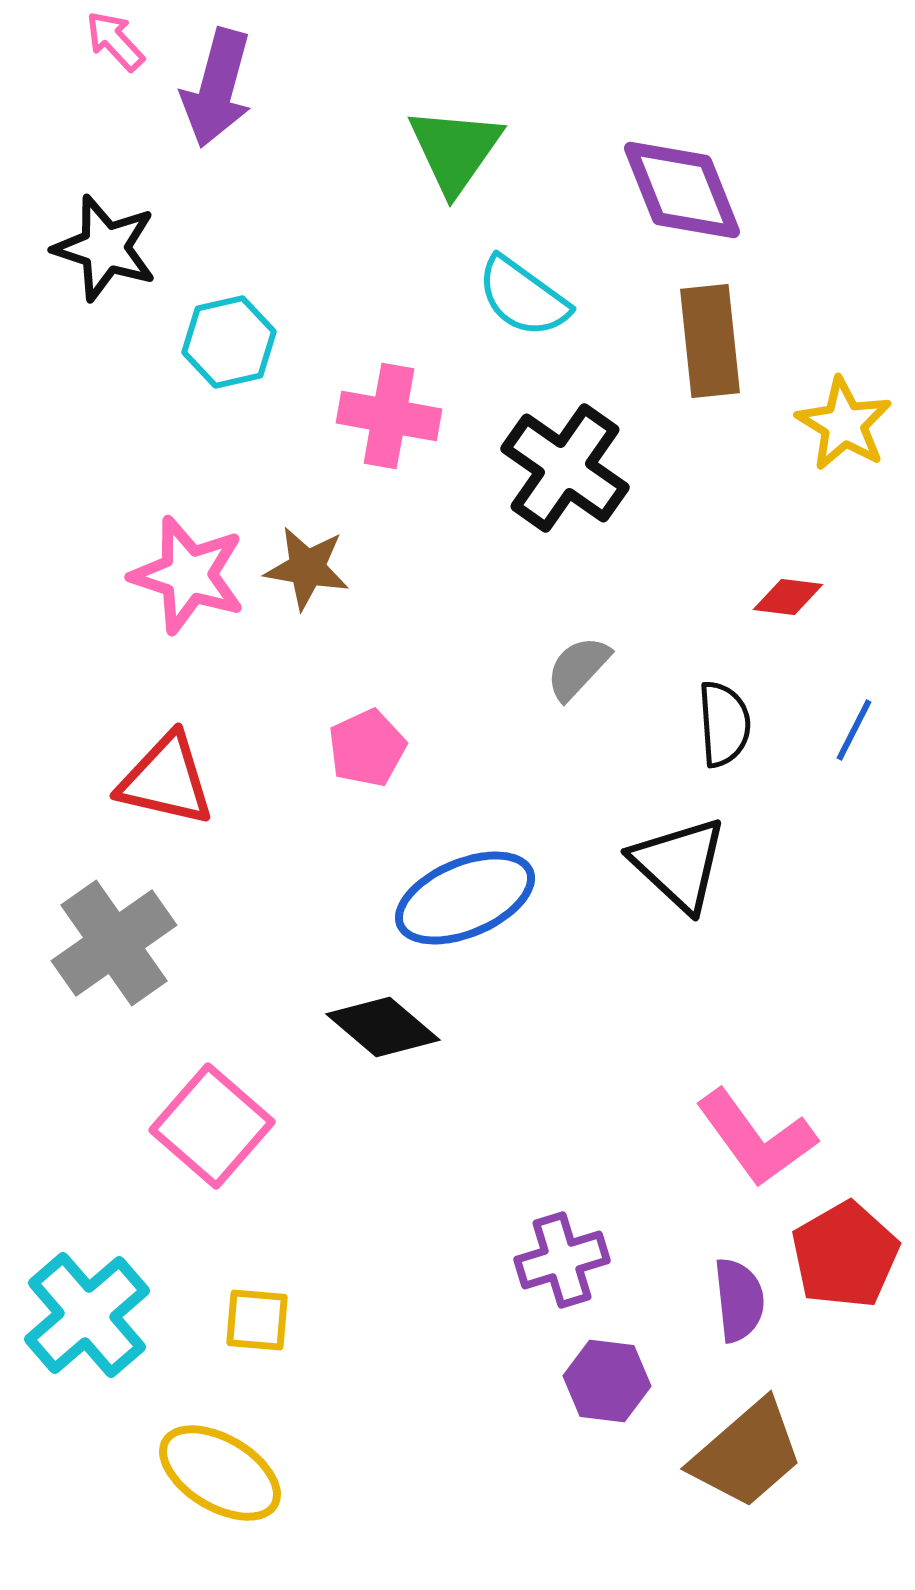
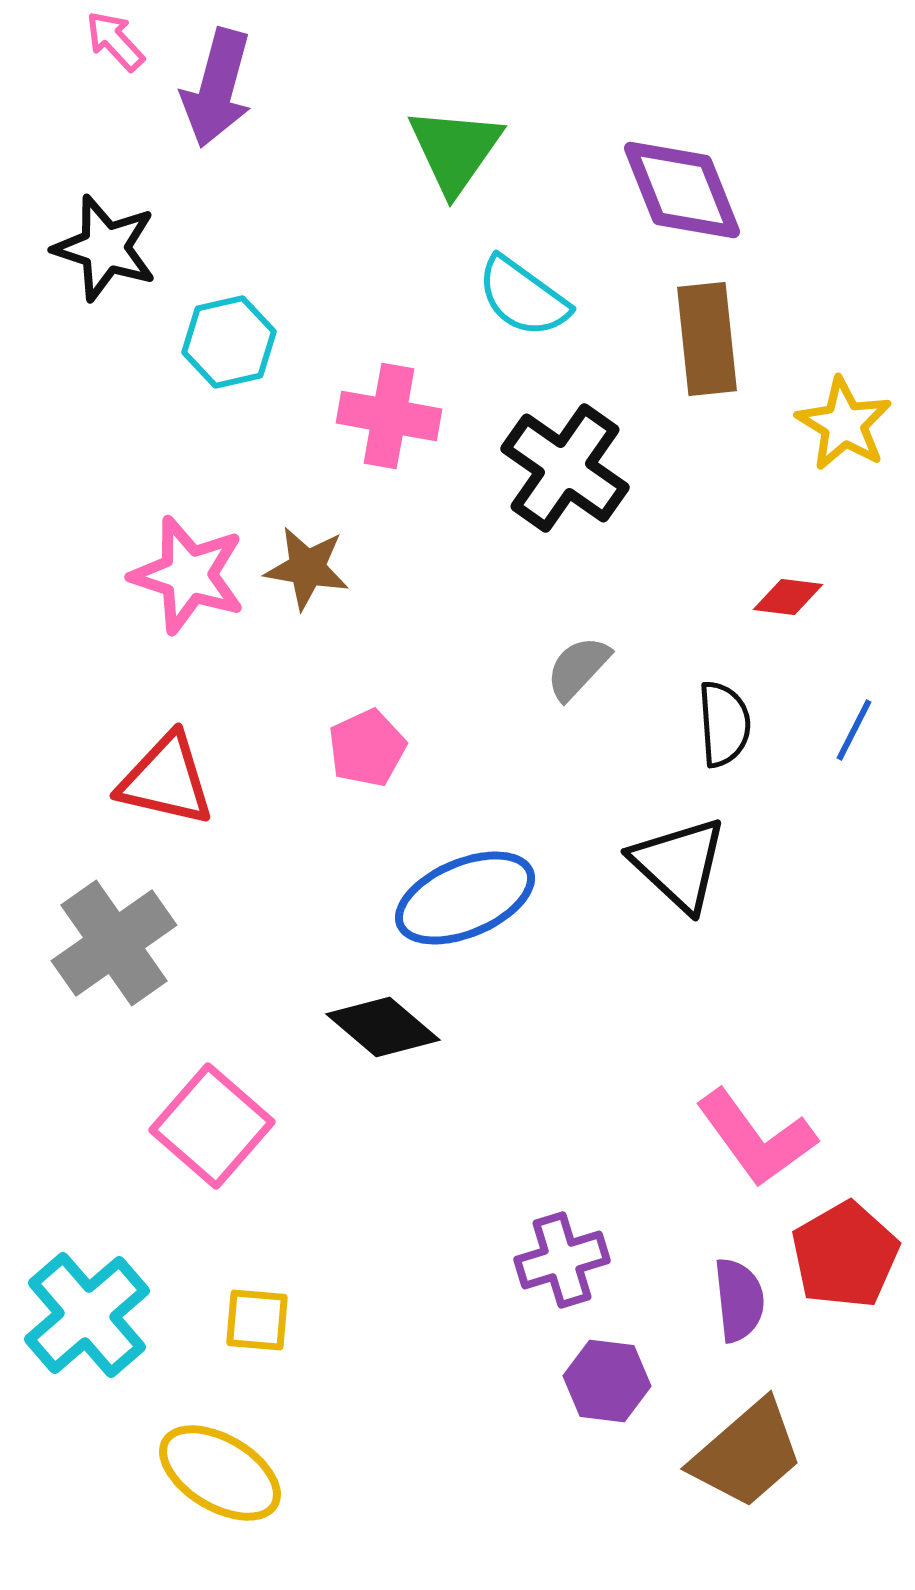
brown rectangle: moved 3 px left, 2 px up
